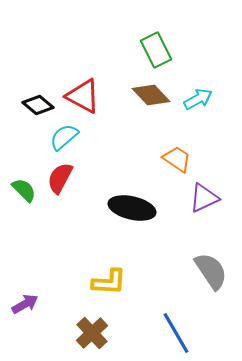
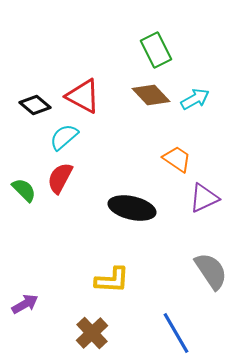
cyan arrow: moved 3 px left
black diamond: moved 3 px left
yellow L-shape: moved 3 px right, 2 px up
